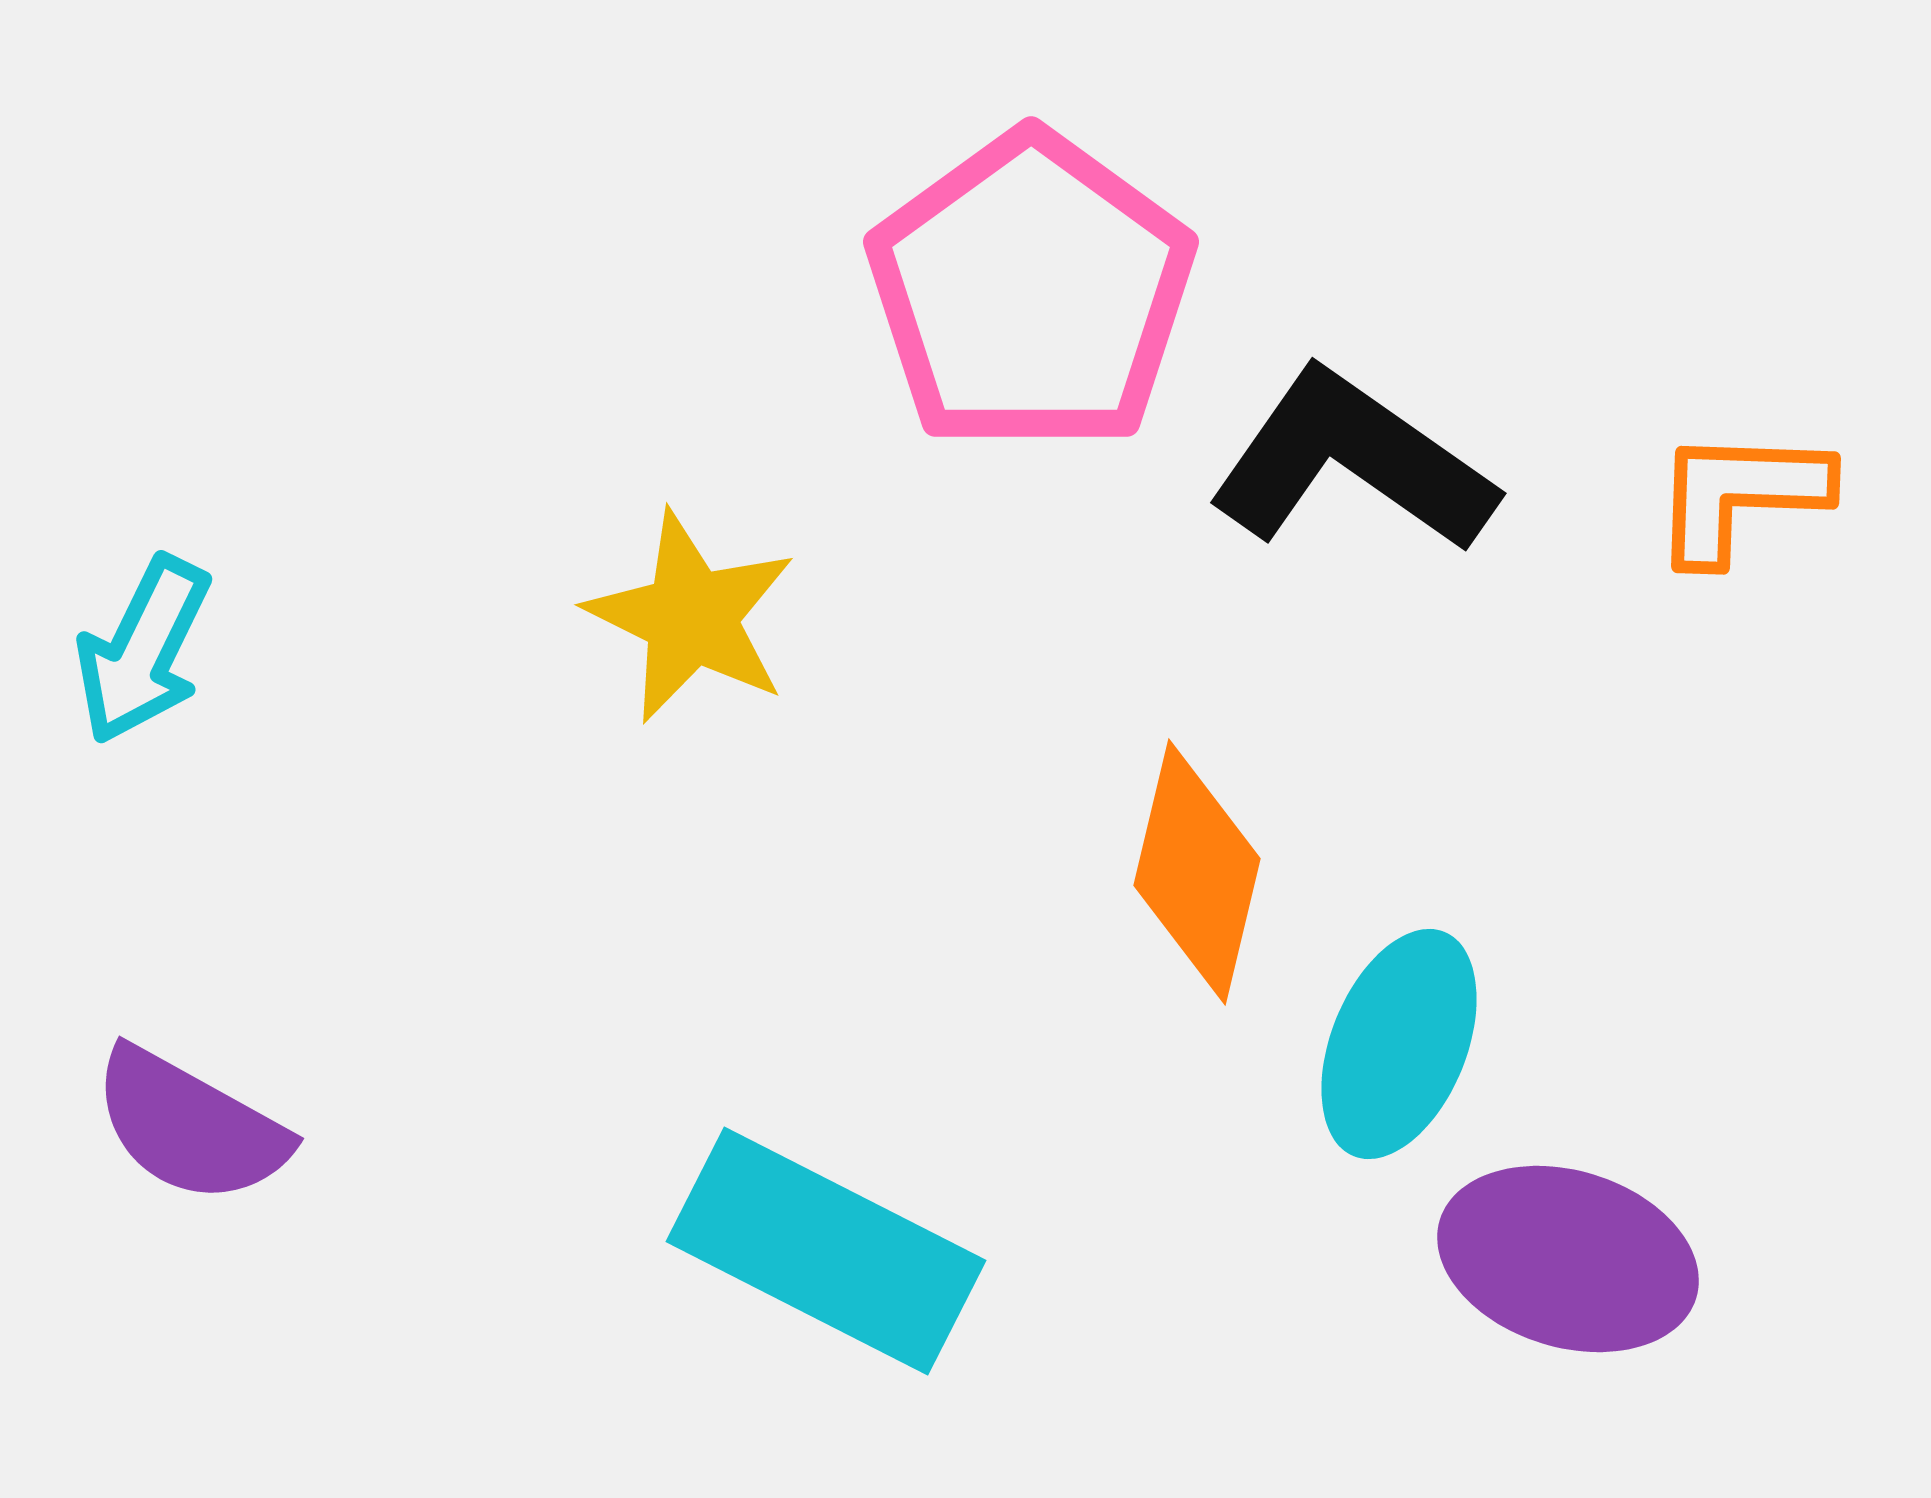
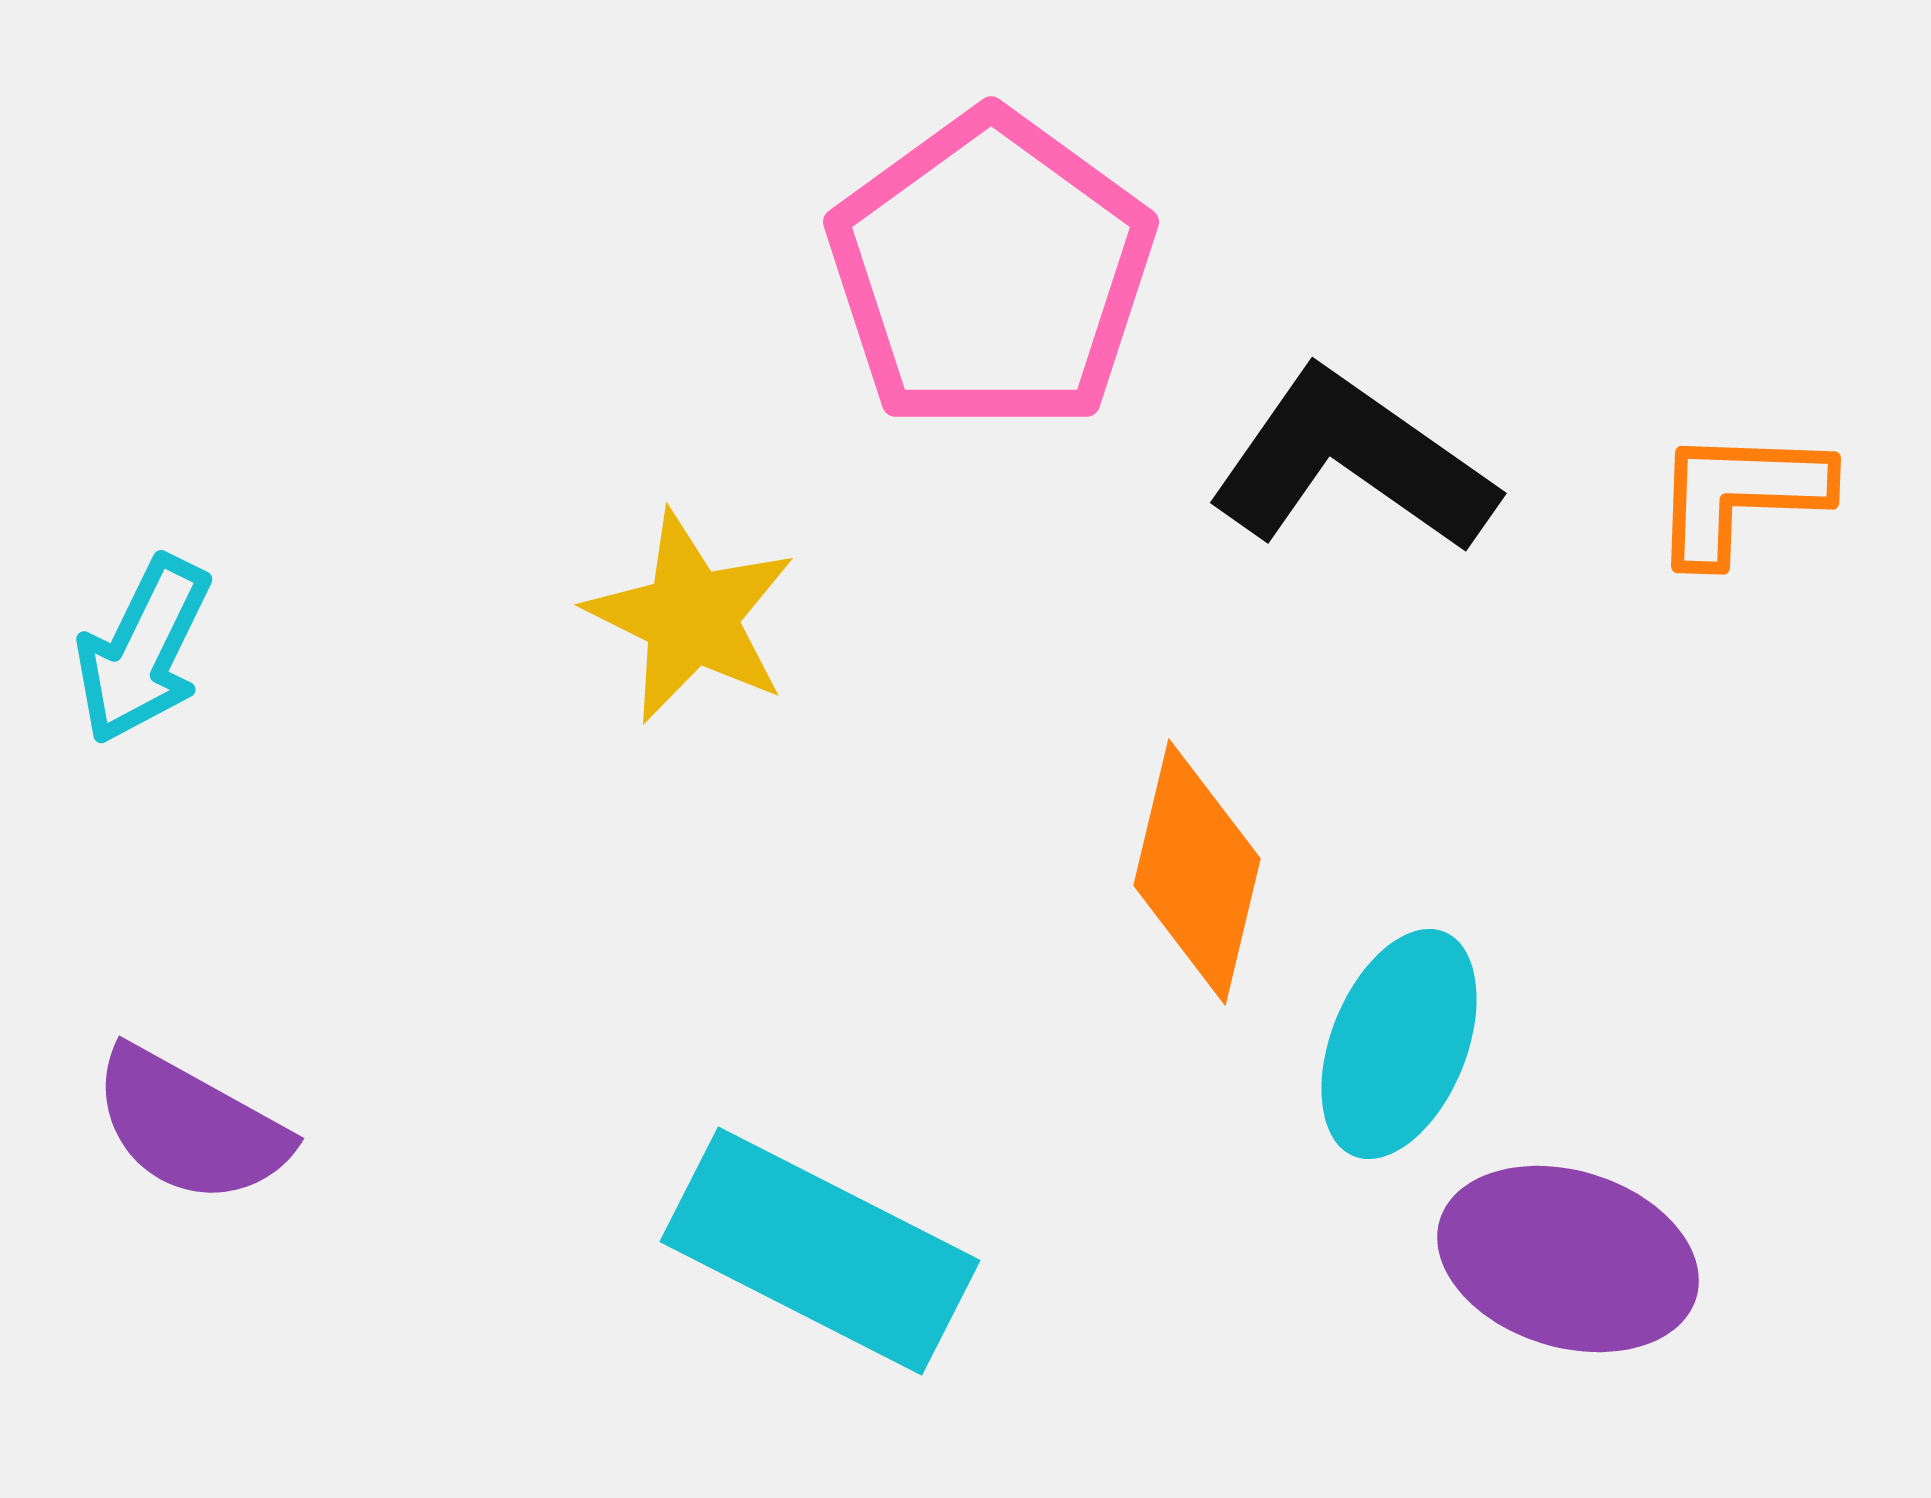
pink pentagon: moved 40 px left, 20 px up
cyan rectangle: moved 6 px left
